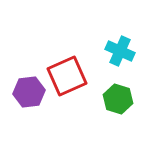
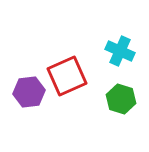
green hexagon: moved 3 px right
